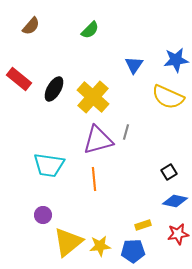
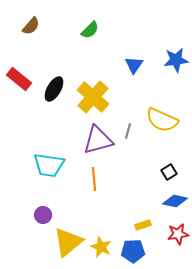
yellow semicircle: moved 6 px left, 23 px down
gray line: moved 2 px right, 1 px up
yellow star: moved 1 px right, 1 px down; rotated 30 degrees clockwise
